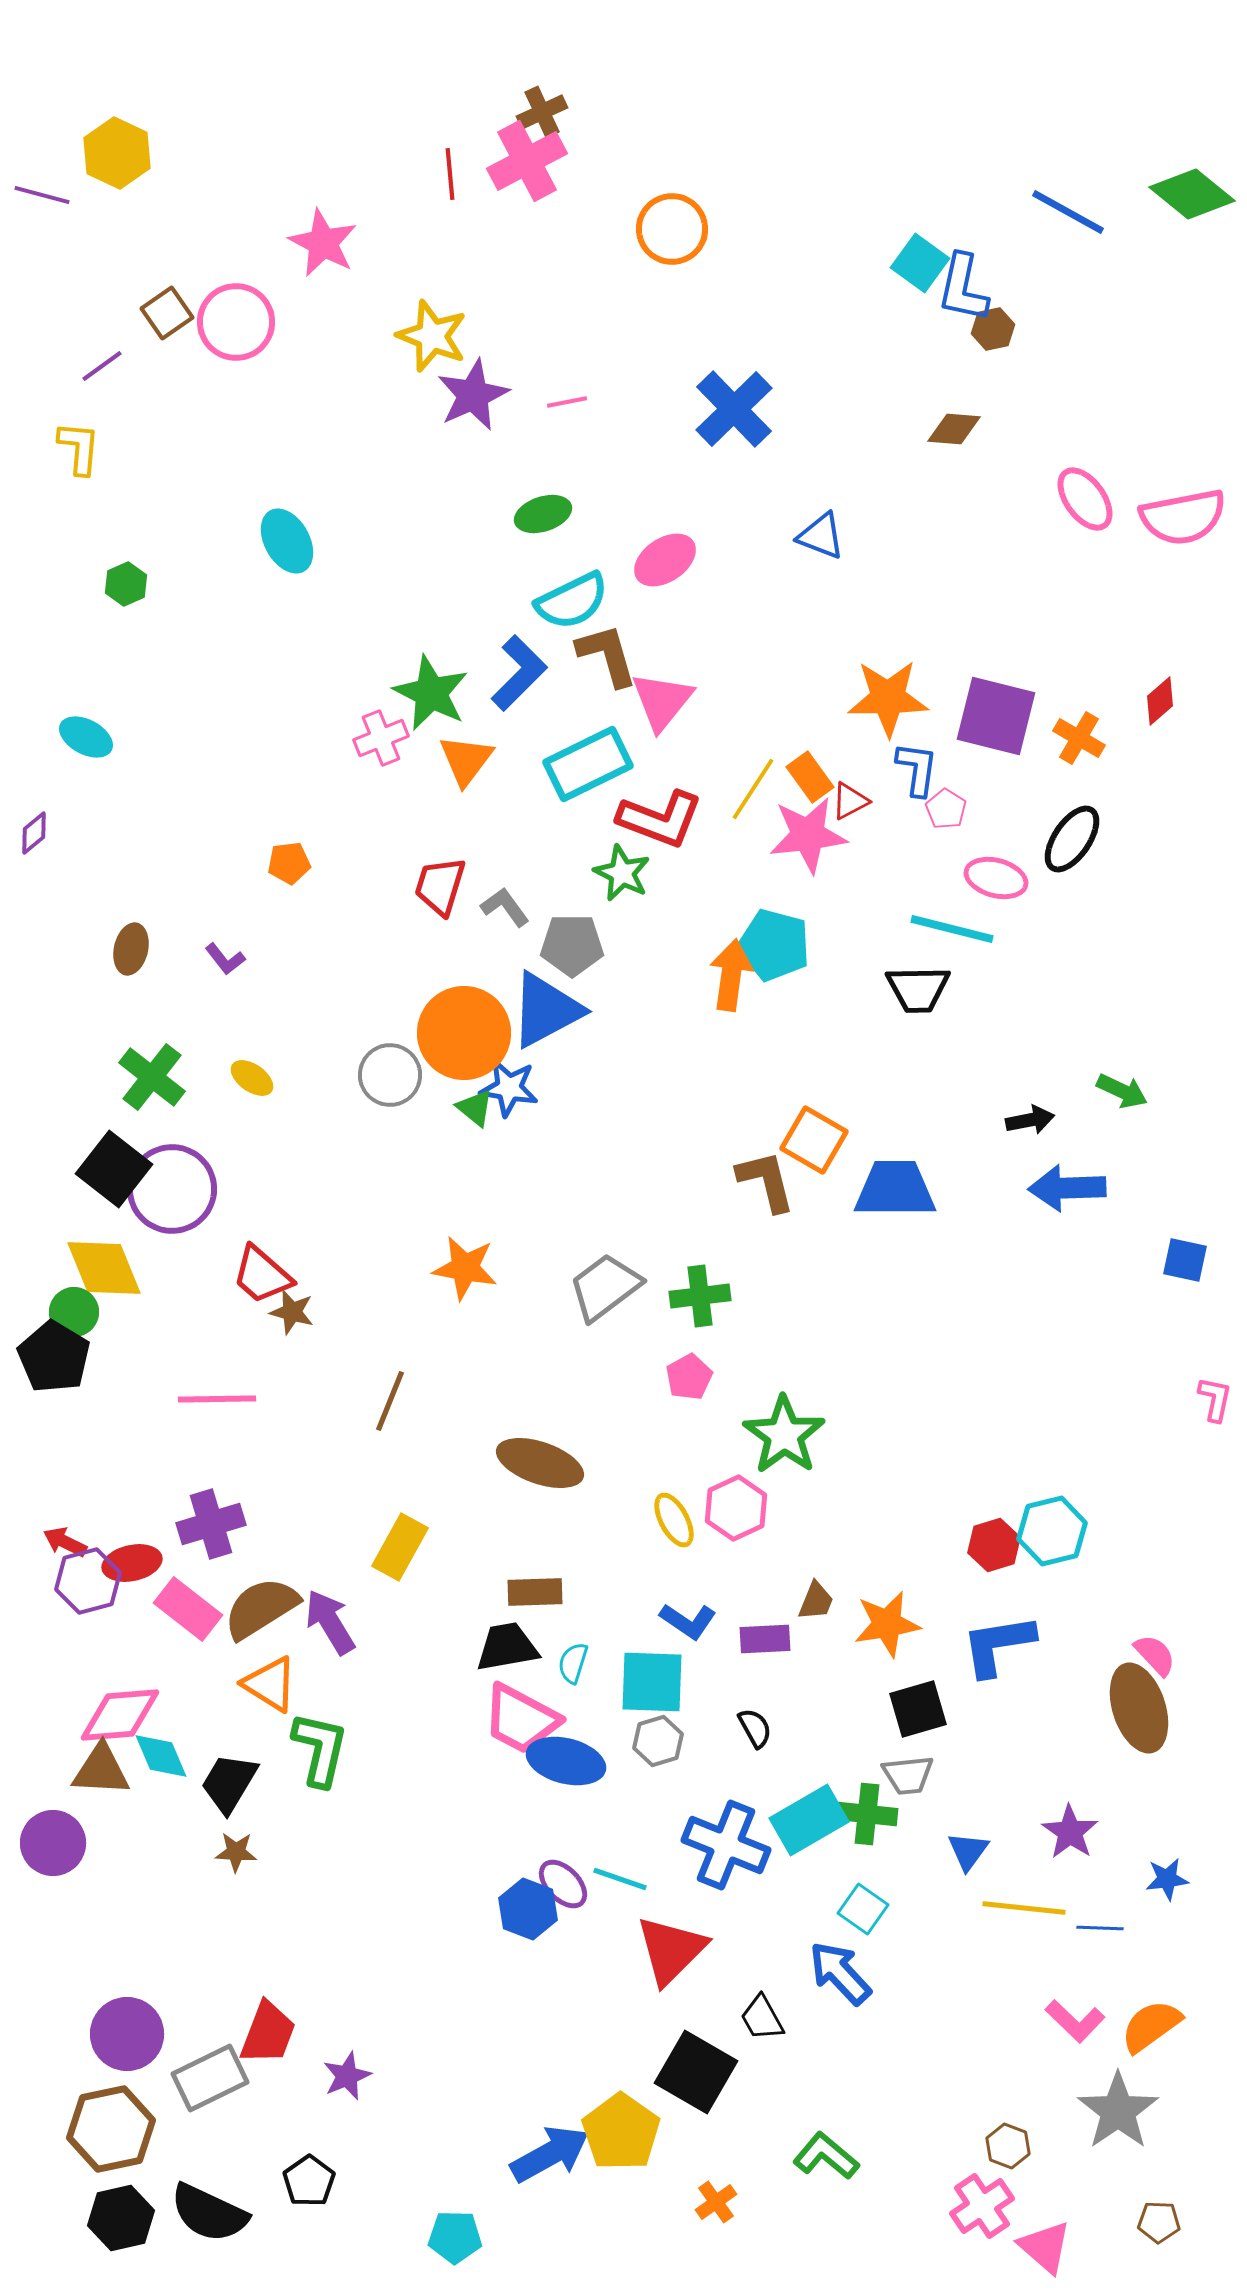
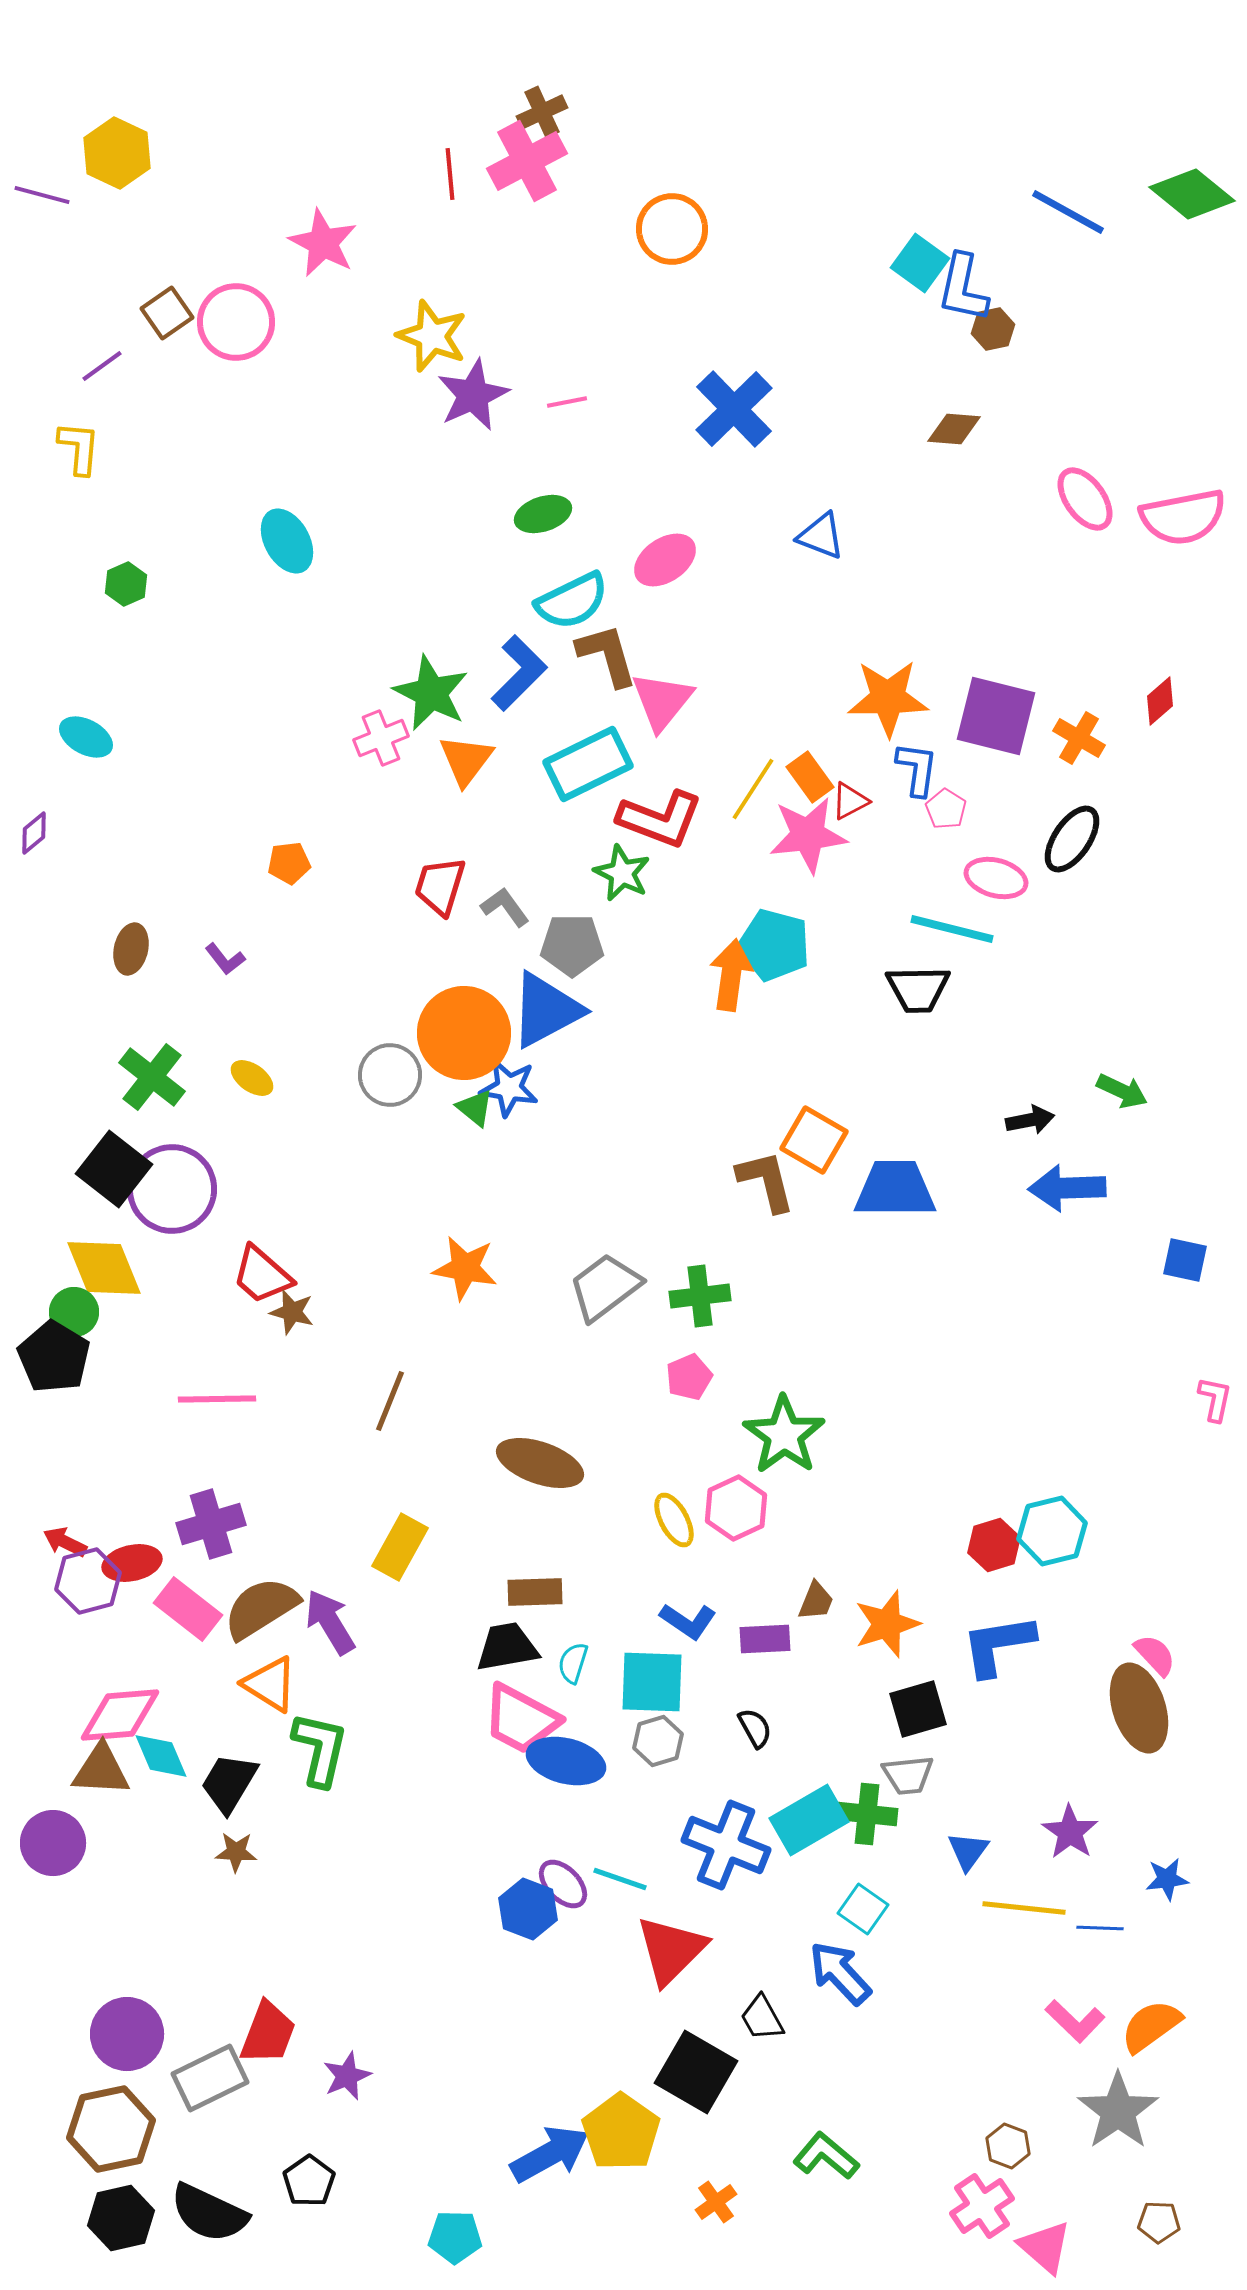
pink pentagon at (689, 1377): rotated 6 degrees clockwise
orange star at (887, 1624): rotated 8 degrees counterclockwise
